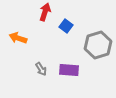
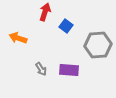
gray hexagon: rotated 12 degrees clockwise
